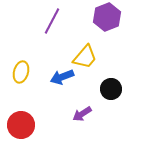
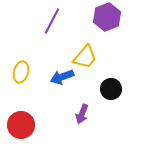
purple arrow: rotated 36 degrees counterclockwise
